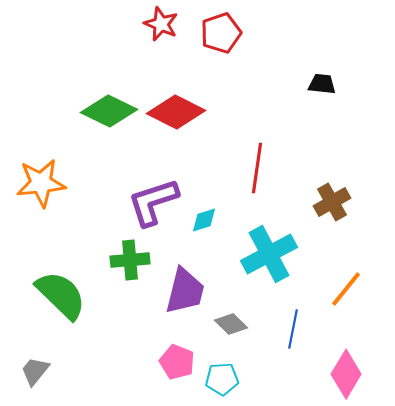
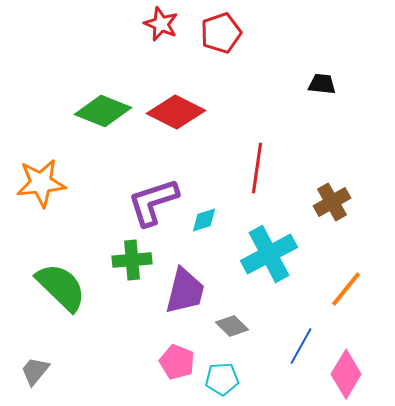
green diamond: moved 6 px left; rotated 4 degrees counterclockwise
green cross: moved 2 px right
green semicircle: moved 8 px up
gray diamond: moved 1 px right, 2 px down
blue line: moved 8 px right, 17 px down; rotated 18 degrees clockwise
